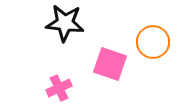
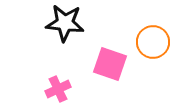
pink cross: moved 1 px left, 1 px down
